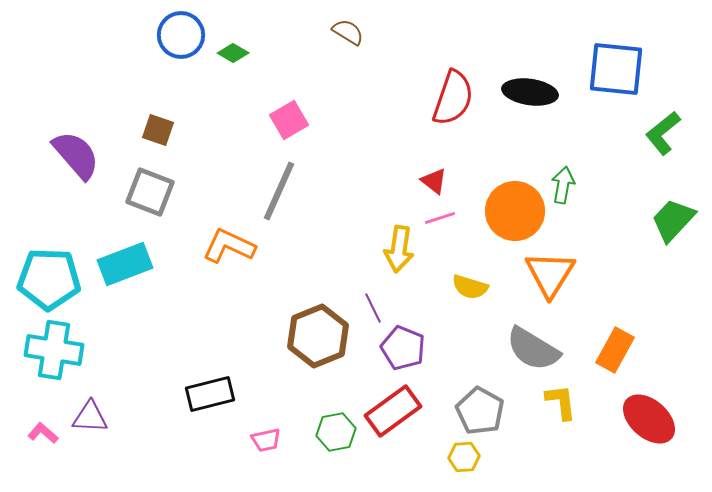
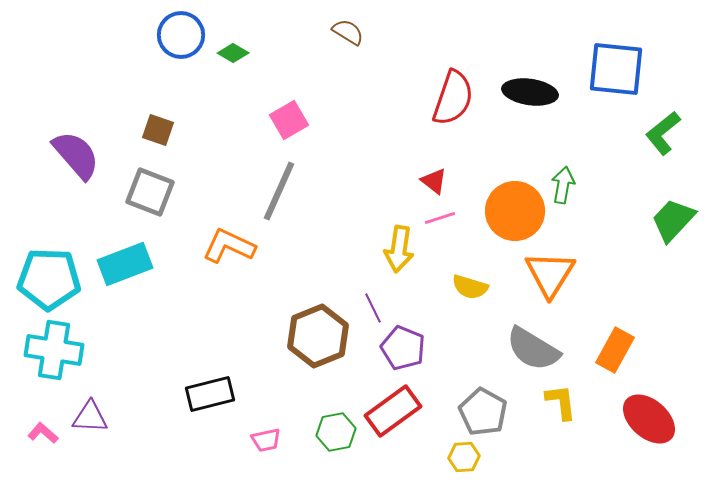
gray pentagon: moved 3 px right, 1 px down
